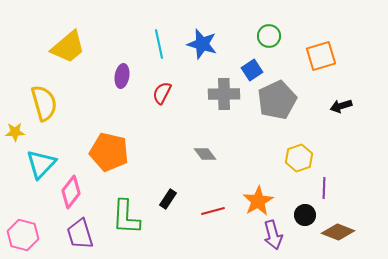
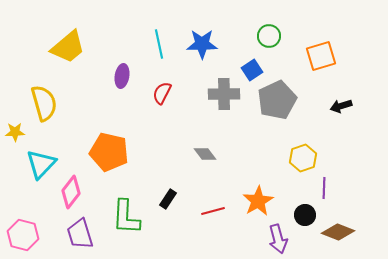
blue star: rotated 16 degrees counterclockwise
yellow hexagon: moved 4 px right
purple arrow: moved 5 px right, 4 px down
